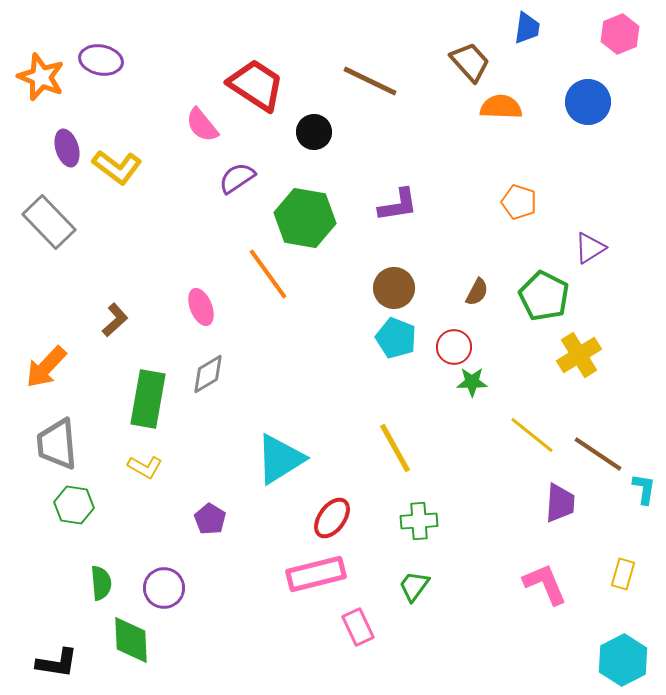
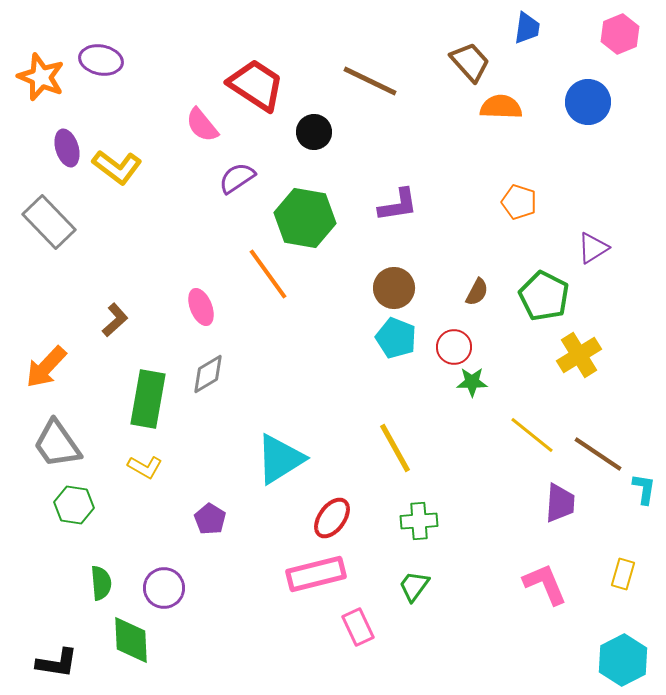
purple triangle at (590, 248): moved 3 px right
gray trapezoid at (57, 444): rotated 30 degrees counterclockwise
